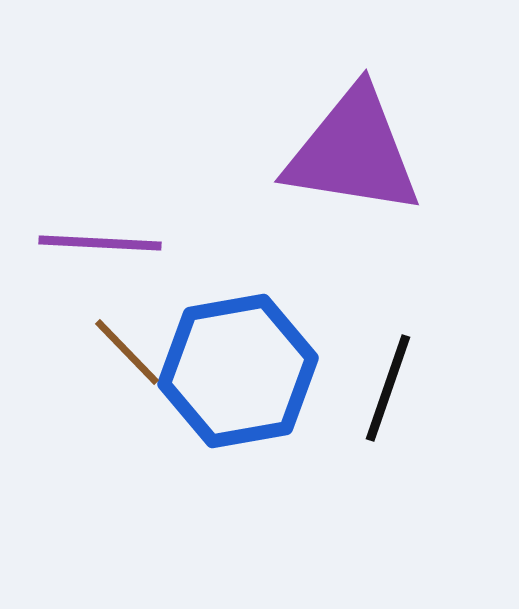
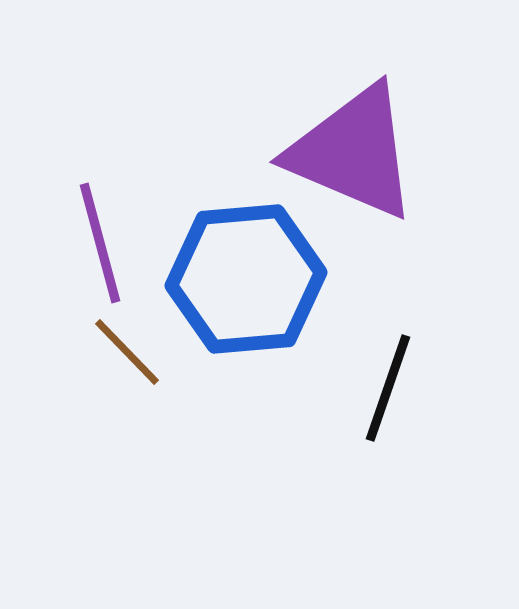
purple triangle: rotated 14 degrees clockwise
purple line: rotated 72 degrees clockwise
blue hexagon: moved 8 px right, 92 px up; rotated 5 degrees clockwise
